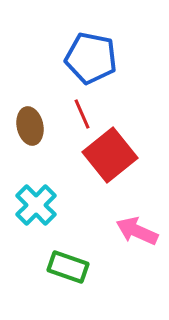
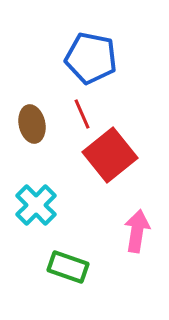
brown ellipse: moved 2 px right, 2 px up
pink arrow: rotated 75 degrees clockwise
